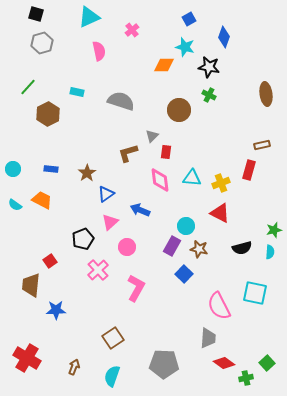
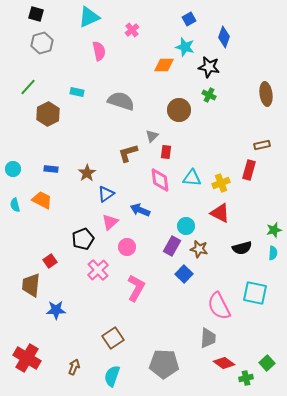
cyan semicircle at (15, 205): rotated 40 degrees clockwise
cyan semicircle at (270, 252): moved 3 px right, 1 px down
